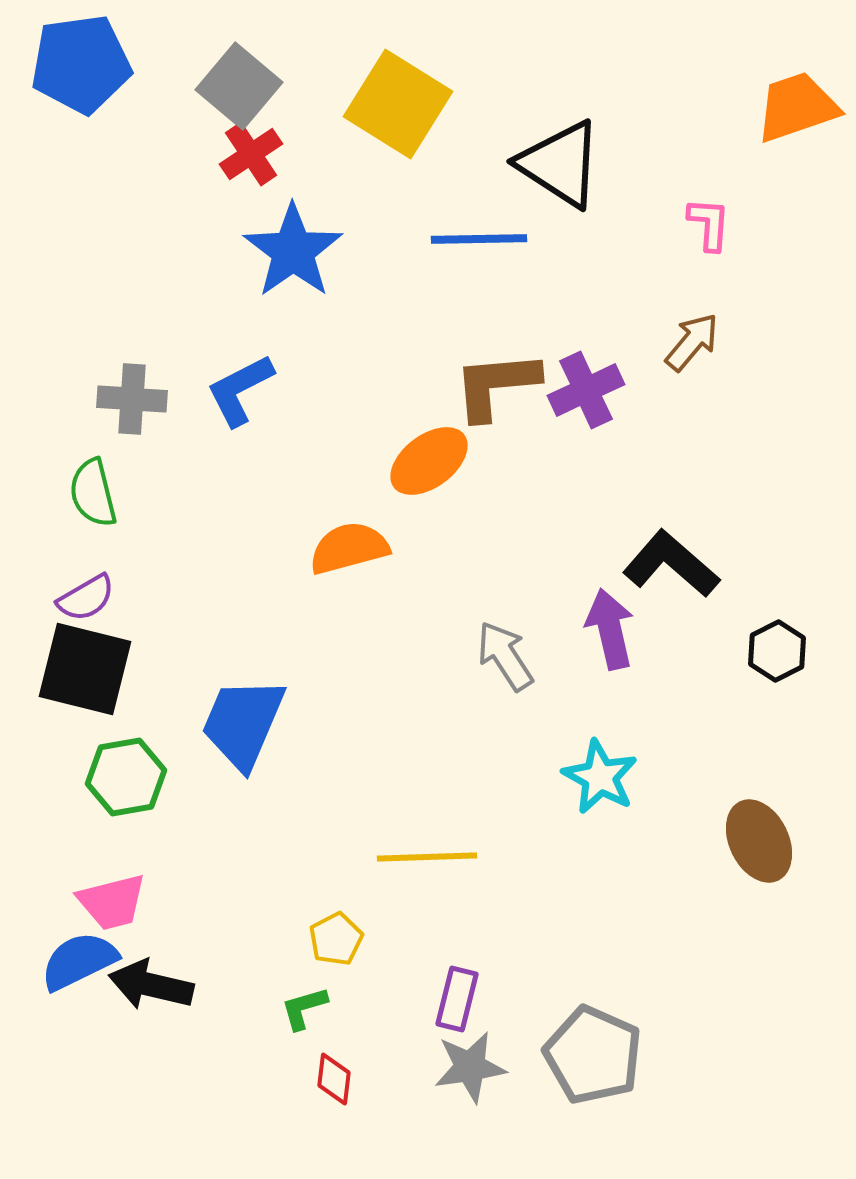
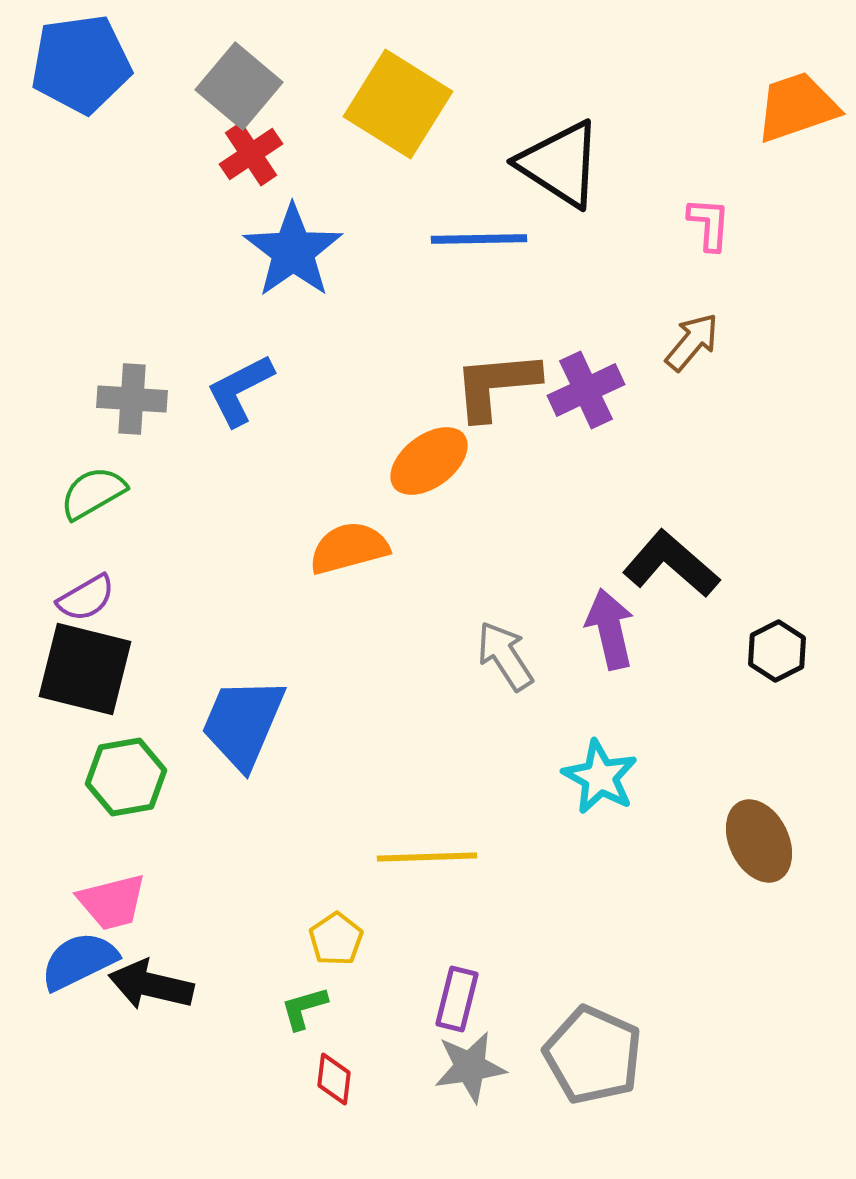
green semicircle: rotated 74 degrees clockwise
yellow pentagon: rotated 6 degrees counterclockwise
